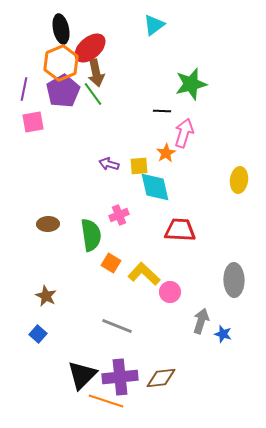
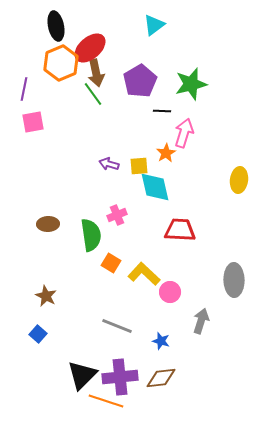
black ellipse: moved 5 px left, 3 px up
purple pentagon: moved 77 px right, 10 px up
pink cross: moved 2 px left
blue star: moved 62 px left, 7 px down
